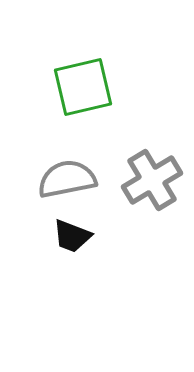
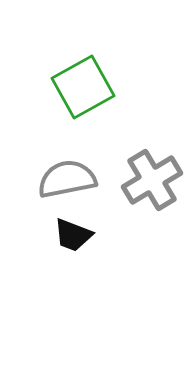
green square: rotated 16 degrees counterclockwise
black trapezoid: moved 1 px right, 1 px up
